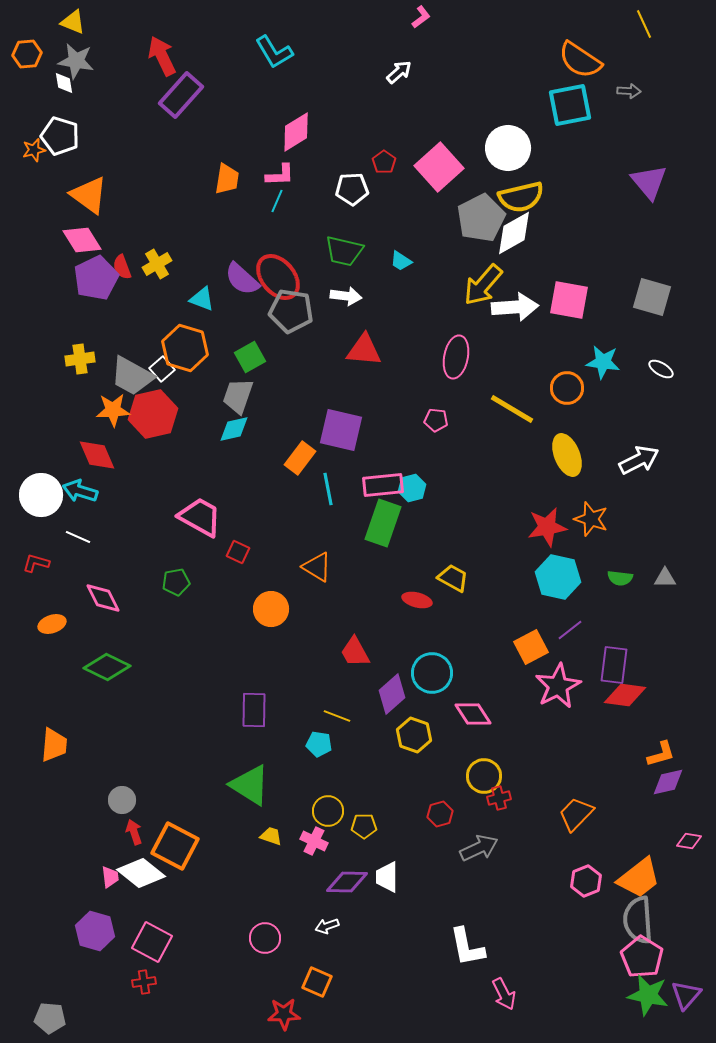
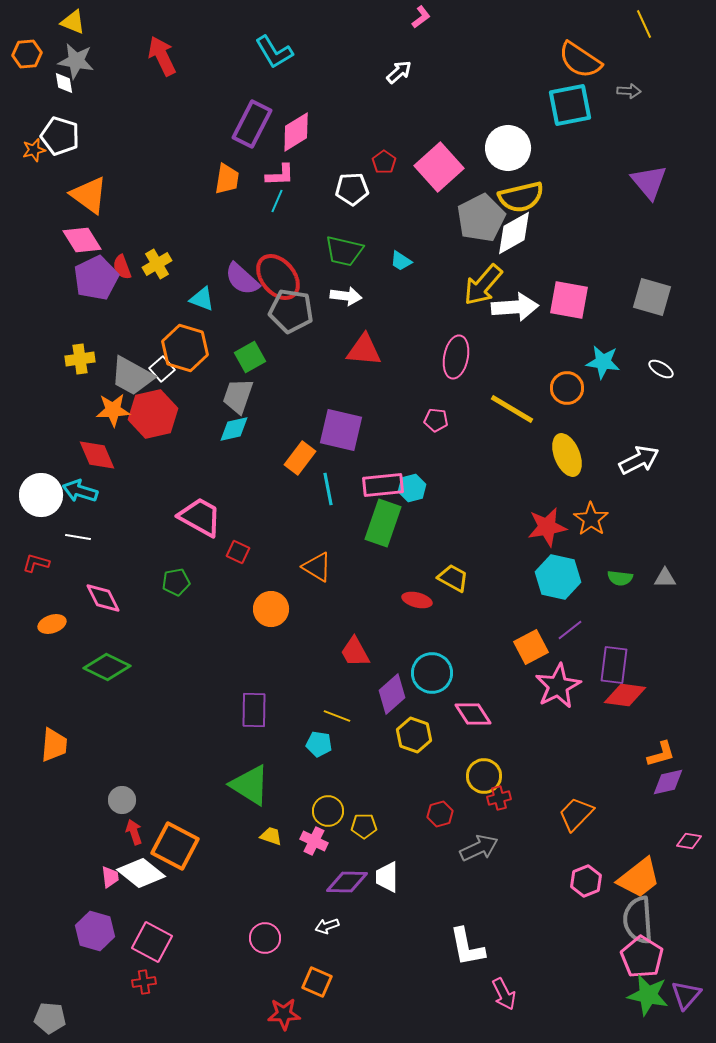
purple rectangle at (181, 95): moved 71 px right, 29 px down; rotated 15 degrees counterclockwise
orange star at (591, 519): rotated 16 degrees clockwise
white line at (78, 537): rotated 15 degrees counterclockwise
